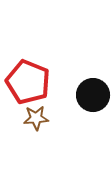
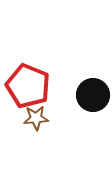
red pentagon: moved 4 px down
